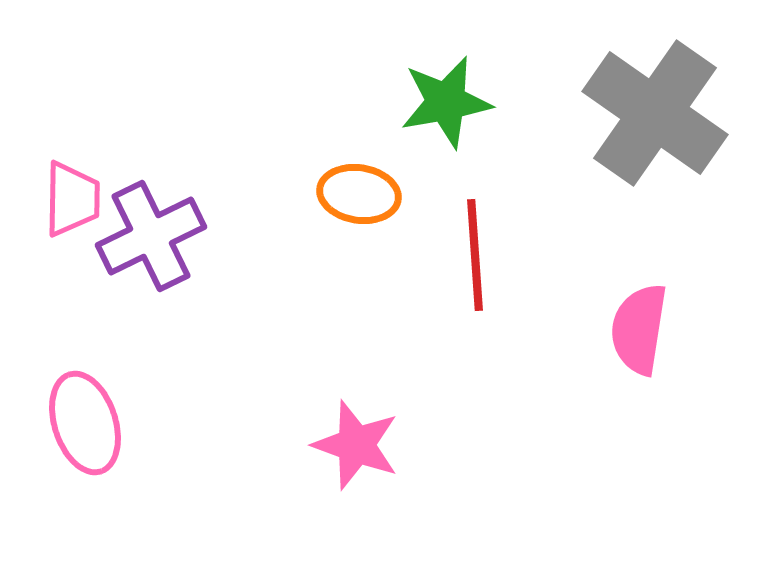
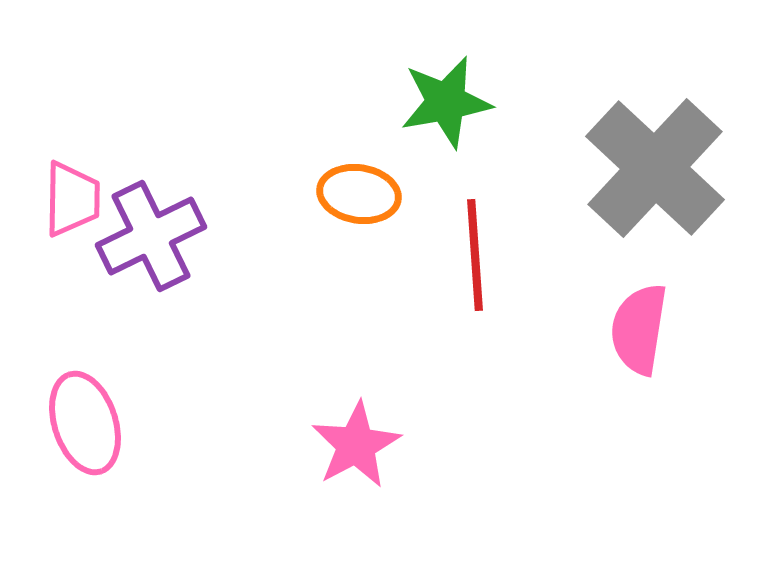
gray cross: moved 55 px down; rotated 8 degrees clockwise
pink star: rotated 24 degrees clockwise
